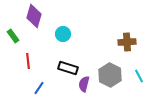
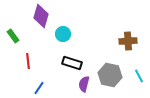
purple diamond: moved 7 px right
brown cross: moved 1 px right, 1 px up
black rectangle: moved 4 px right, 5 px up
gray hexagon: rotated 15 degrees counterclockwise
